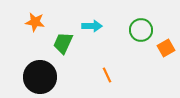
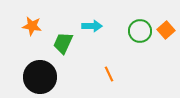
orange star: moved 3 px left, 4 px down
green circle: moved 1 px left, 1 px down
orange square: moved 18 px up; rotated 12 degrees counterclockwise
orange line: moved 2 px right, 1 px up
